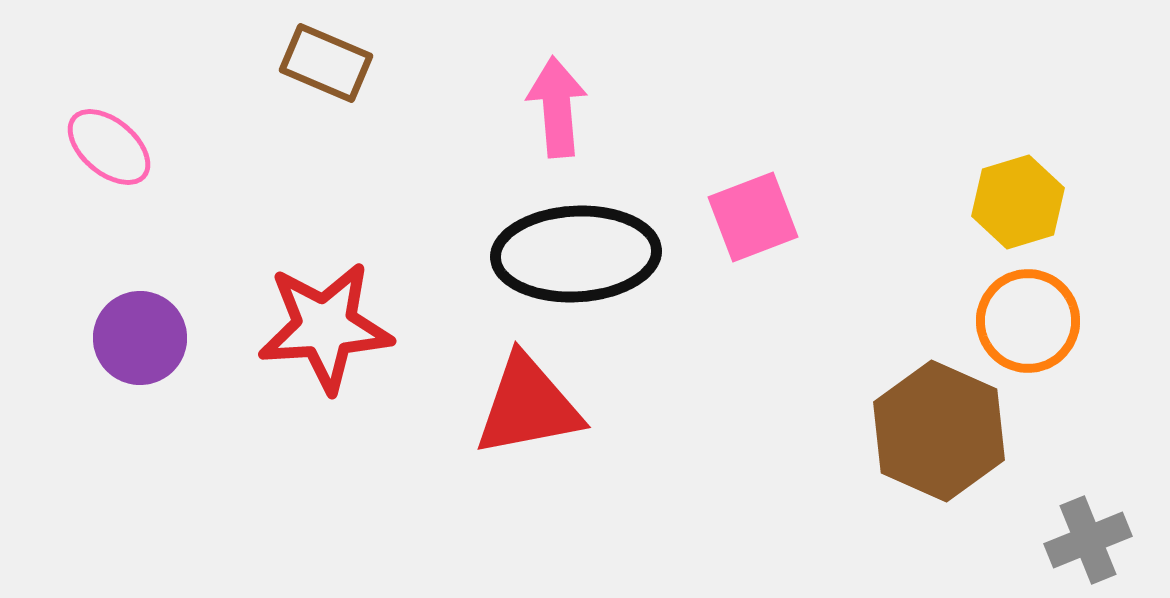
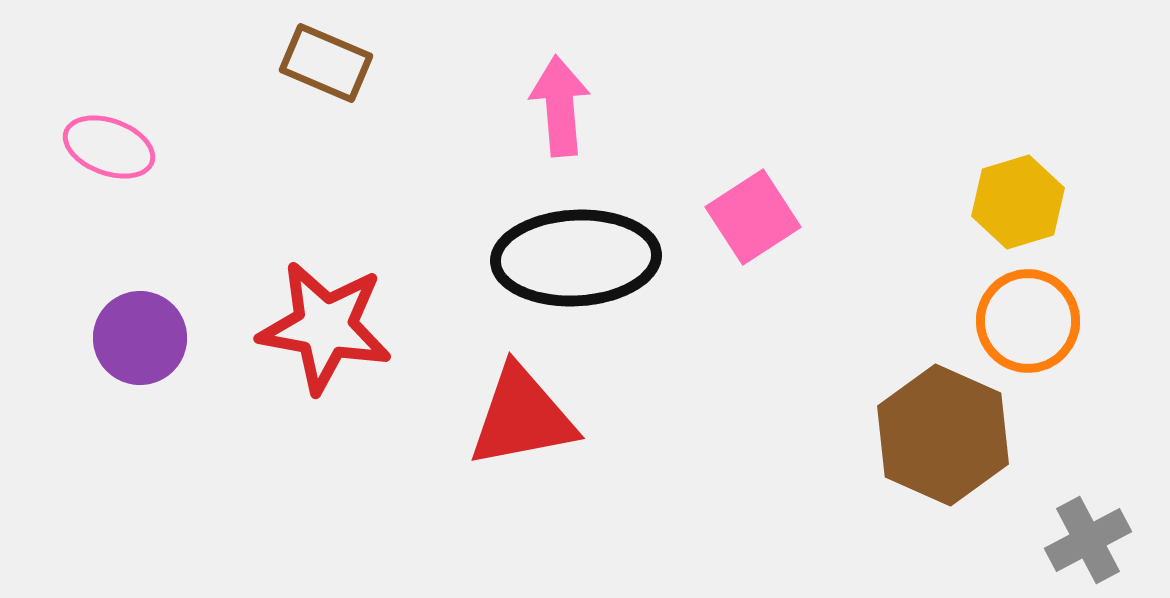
pink arrow: moved 3 px right, 1 px up
pink ellipse: rotated 20 degrees counterclockwise
pink square: rotated 12 degrees counterclockwise
black ellipse: moved 4 px down
red star: rotated 14 degrees clockwise
red triangle: moved 6 px left, 11 px down
brown hexagon: moved 4 px right, 4 px down
gray cross: rotated 6 degrees counterclockwise
